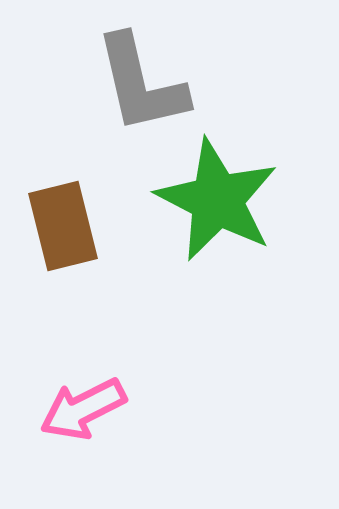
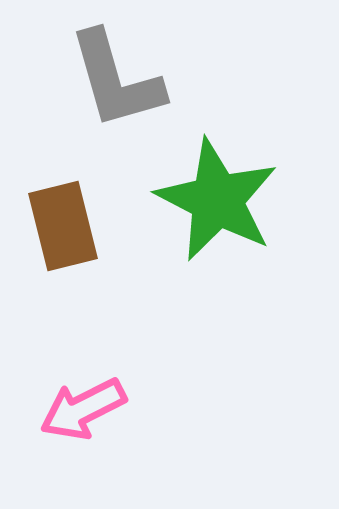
gray L-shape: moved 25 px left, 4 px up; rotated 3 degrees counterclockwise
